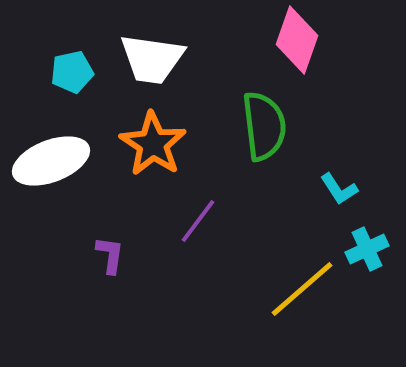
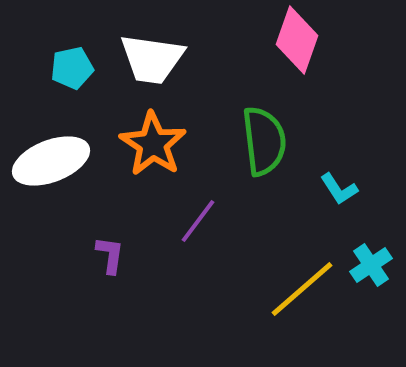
cyan pentagon: moved 4 px up
green semicircle: moved 15 px down
cyan cross: moved 4 px right, 16 px down; rotated 9 degrees counterclockwise
